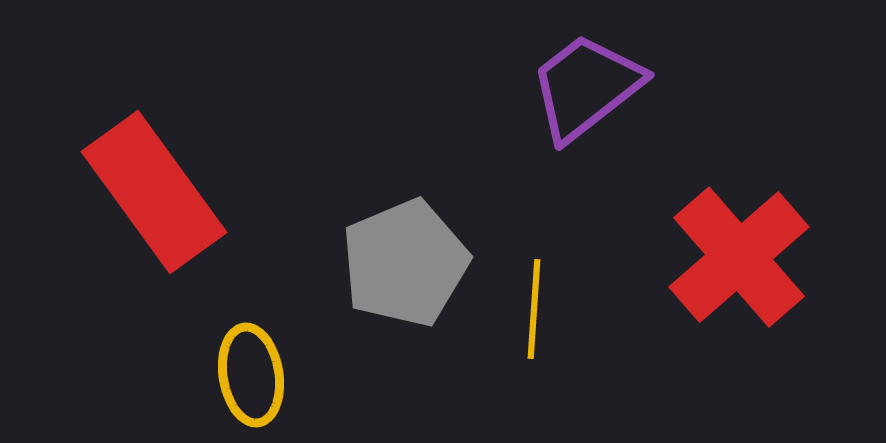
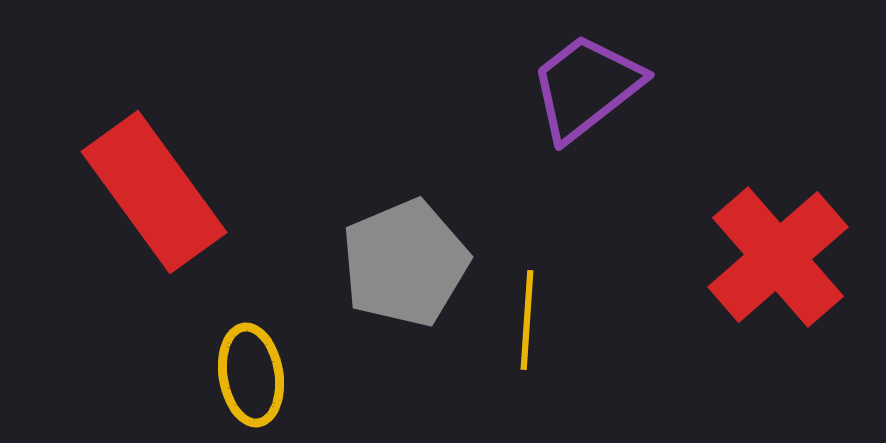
red cross: moved 39 px right
yellow line: moved 7 px left, 11 px down
